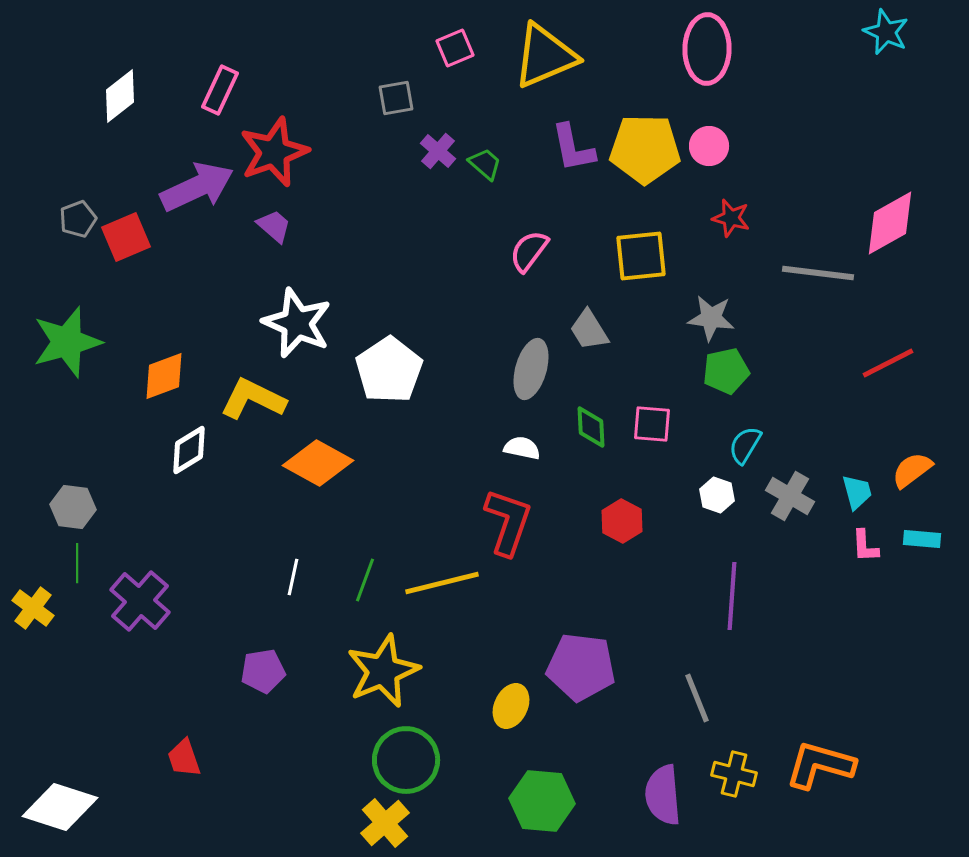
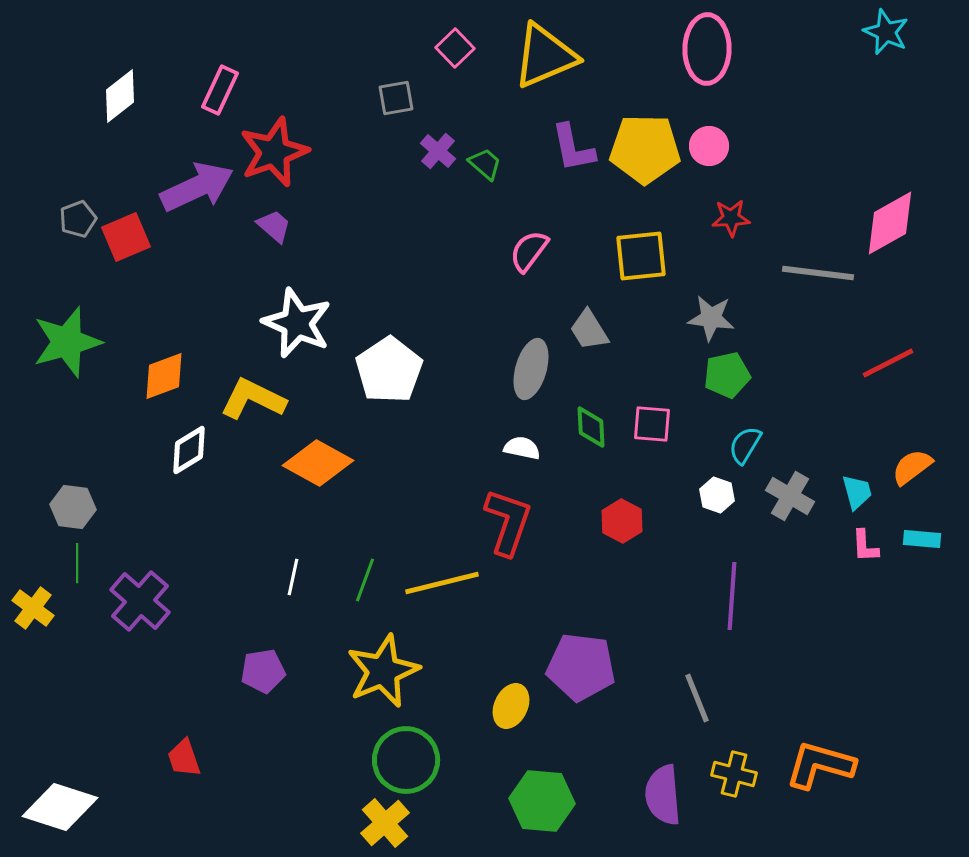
pink square at (455, 48): rotated 21 degrees counterclockwise
red star at (731, 218): rotated 18 degrees counterclockwise
green pentagon at (726, 371): moved 1 px right, 4 px down
orange semicircle at (912, 470): moved 3 px up
